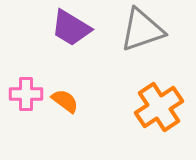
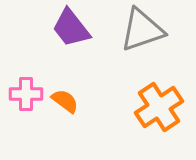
purple trapezoid: rotated 21 degrees clockwise
